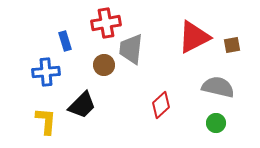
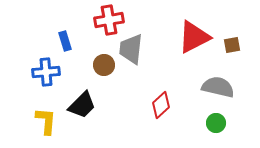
red cross: moved 3 px right, 3 px up
